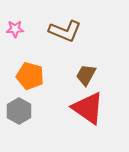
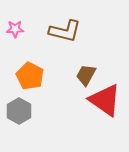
brown L-shape: rotated 8 degrees counterclockwise
orange pentagon: rotated 12 degrees clockwise
red triangle: moved 17 px right, 8 px up
